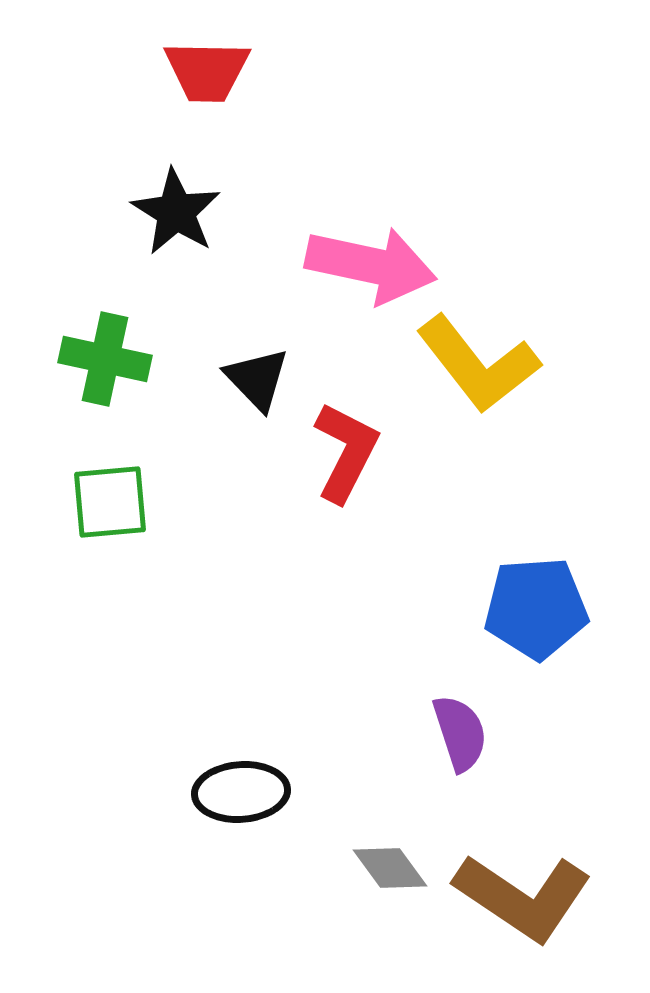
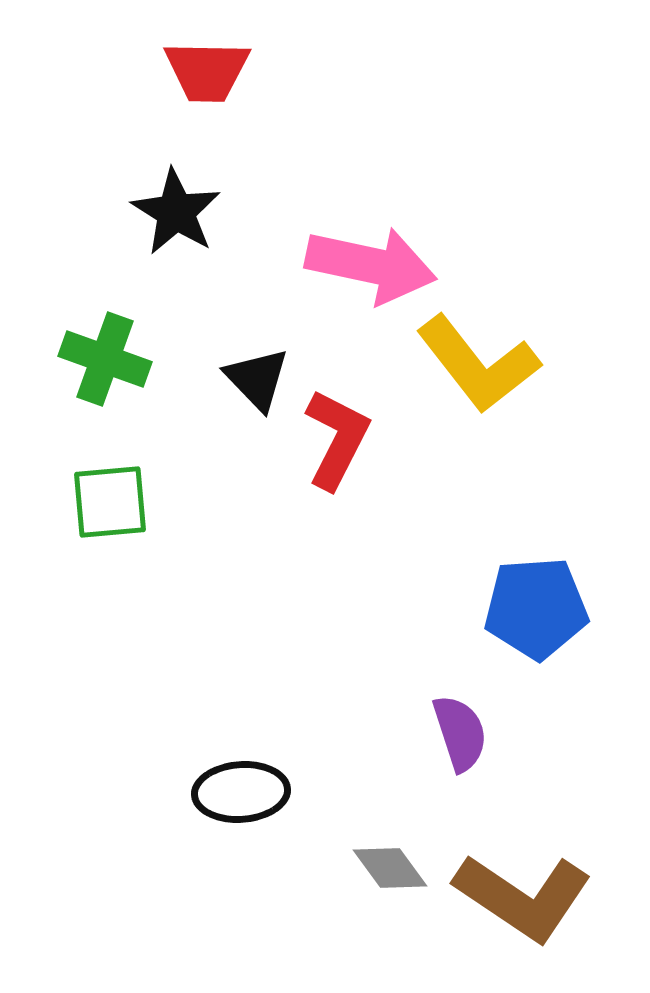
green cross: rotated 8 degrees clockwise
red L-shape: moved 9 px left, 13 px up
